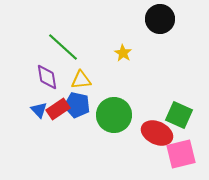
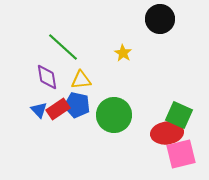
red ellipse: moved 10 px right; rotated 32 degrees counterclockwise
